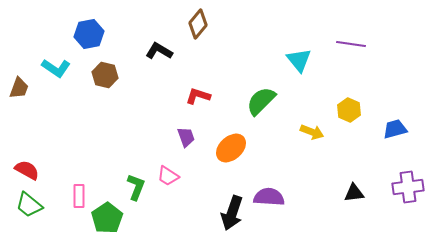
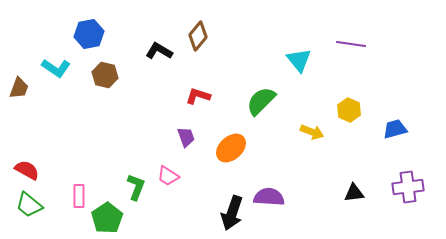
brown diamond: moved 12 px down
